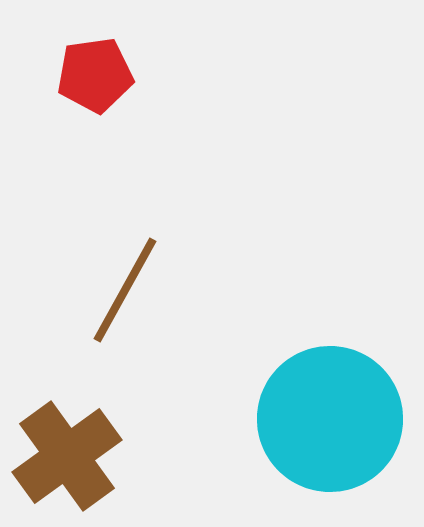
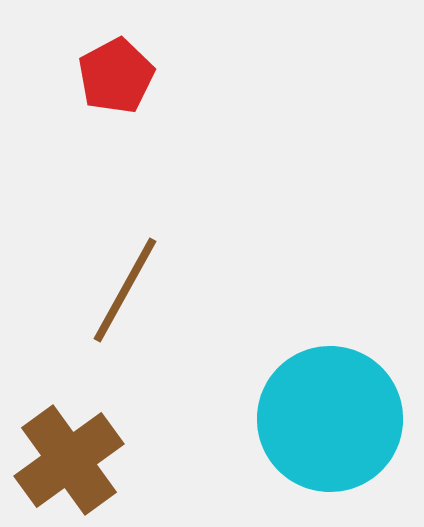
red pentagon: moved 21 px right, 1 px down; rotated 20 degrees counterclockwise
brown cross: moved 2 px right, 4 px down
